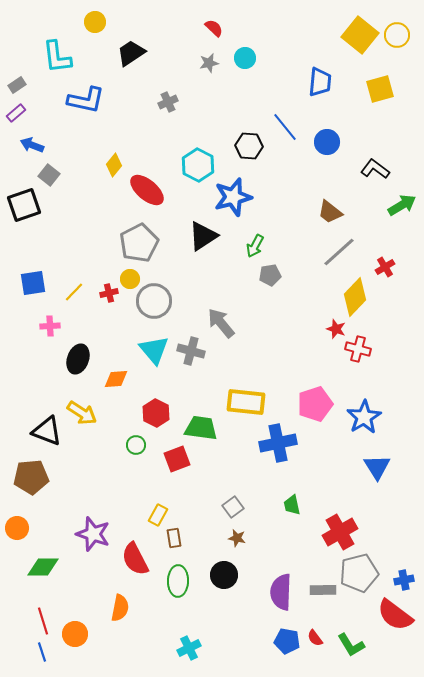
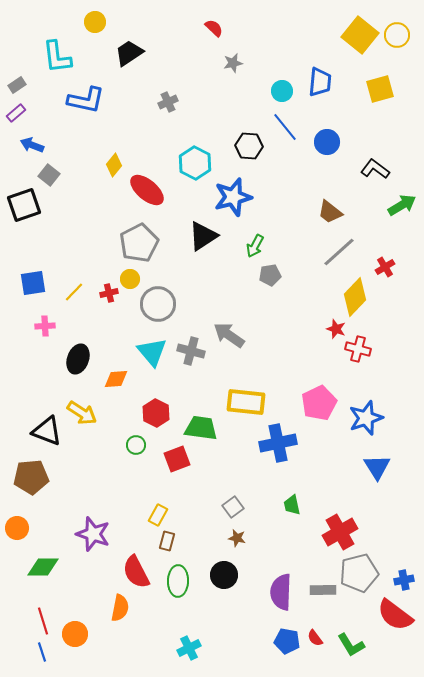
black trapezoid at (131, 53): moved 2 px left
cyan circle at (245, 58): moved 37 px right, 33 px down
gray star at (209, 63): moved 24 px right
cyan hexagon at (198, 165): moved 3 px left, 2 px up
gray circle at (154, 301): moved 4 px right, 3 px down
gray arrow at (221, 323): moved 8 px right, 12 px down; rotated 16 degrees counterclockwise
pink cross at (50, 326): moved 5 px left
cyan triangle at (154, 350): moved 2 px left, 2 px down
pink pentagon at (315, 404): moved 4 px right, 1 px up; rotated 8 degrees counterclockwise
blue star at (364, 417): moved 2 px right, 1 px down; rotated 12 degrees clockwise
brown rectangle at (174, 538): moved 7 px left, 3 px down; rotated 24 degrees clockwise
red semicircle at (135, 559): moved 1 px right, 13 px down
